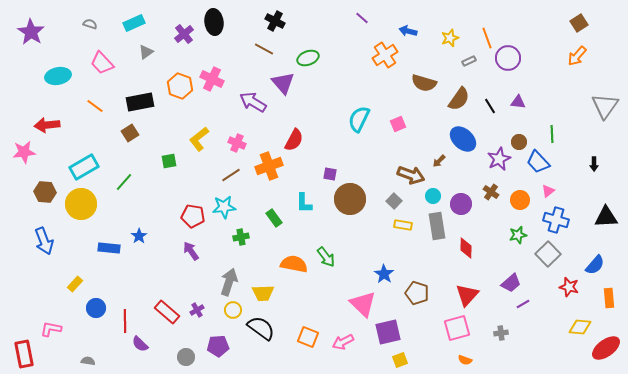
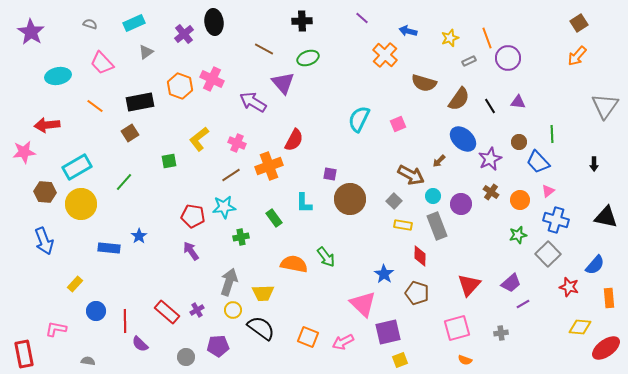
black cross at (275, 21): moved 27 px right; rotated 30 degrees counterclockwise
orange cross at (385, 55): rotated 15 degrees counterclockwise
purple star at (499, 159): moved 9 px left
cyan rectangle at (84, 167): moved 7 px left
brown arrow at (411, 175): rotated 8 degrees clockwise
black triangle at (606, 217): rotated 15 degrees clockwise
gray rectangle at (437, 226): rotated 12 degrees counterclockwise
red diamond at (466, 248): moved 46 px left, 8 px down
red triangle at (467, 295): moved 2 px right, 10 px up
blue circle at (96, 308): moved 3 px down
pink L-shape at (51, 329): moved 5 px right
